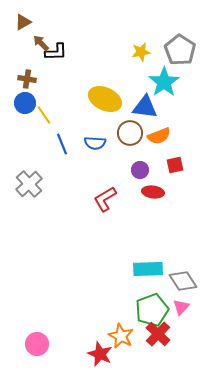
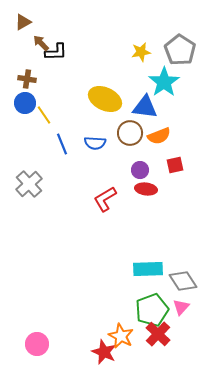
red ellipse: moved 7 px left, 3 px up
red star: moved 4 px right, 2 px up
